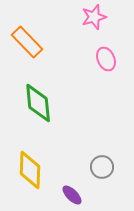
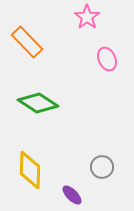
pink star: moved 7 px left; rotated 20 degrees counterclockwise
pink ellipse: moved 1 px right
green diamond: rotated 51 degrees counterclockwise
